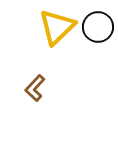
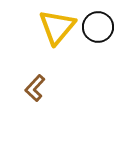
yellow triangle: rotated 6 degrees counterclockwise
